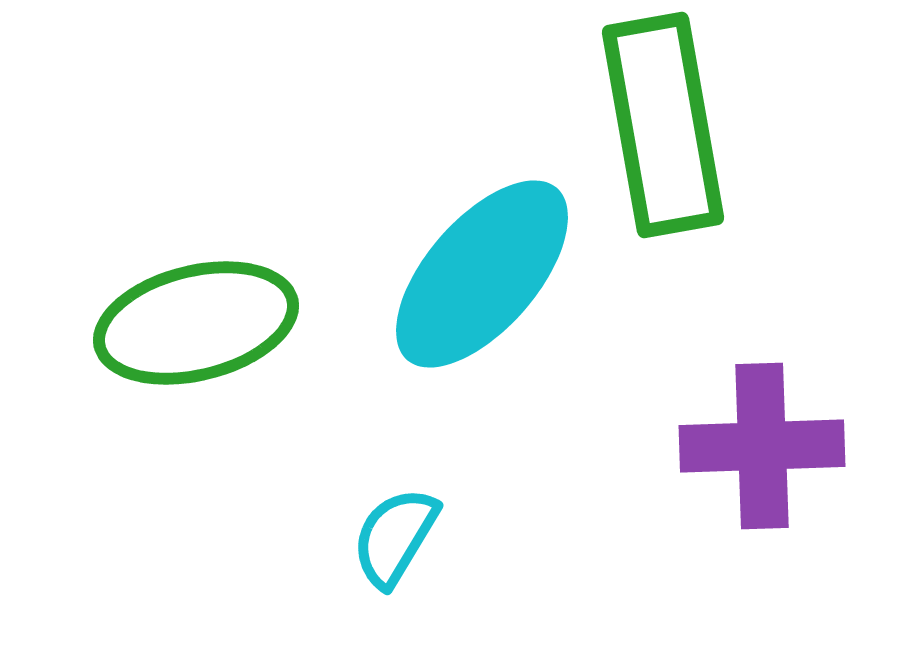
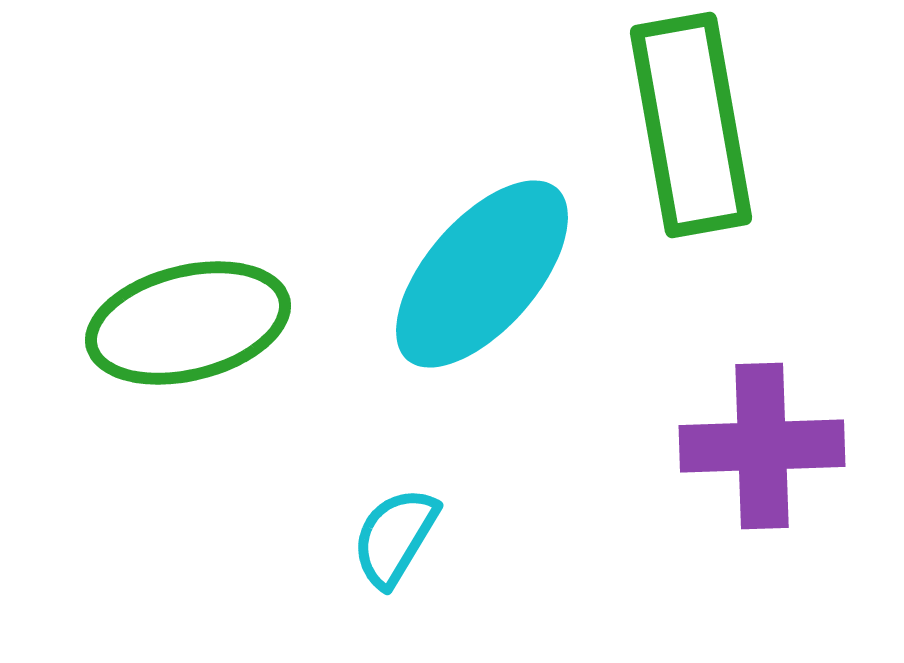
green rectangle: moved 28 px right
green ellipse: moved 8 px left
